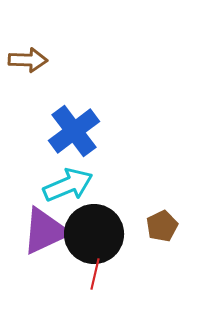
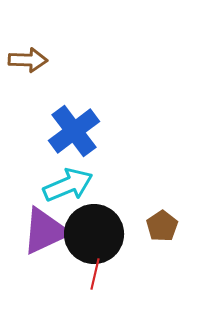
brown pentagon: rotated 8 degrees counterclockwise
